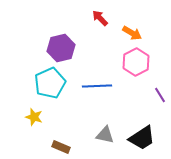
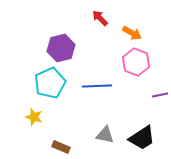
pink hexagon: rotated 12 degrees counterclockwise
purple line: rotated 70 degrees counterclockwise
